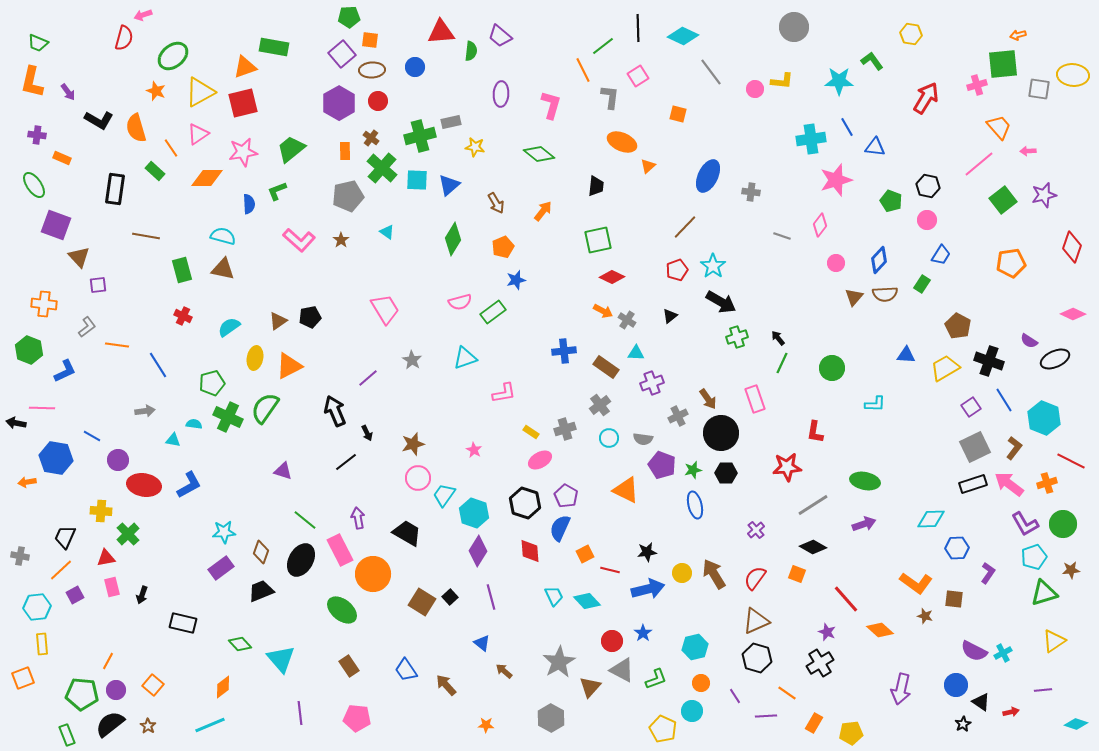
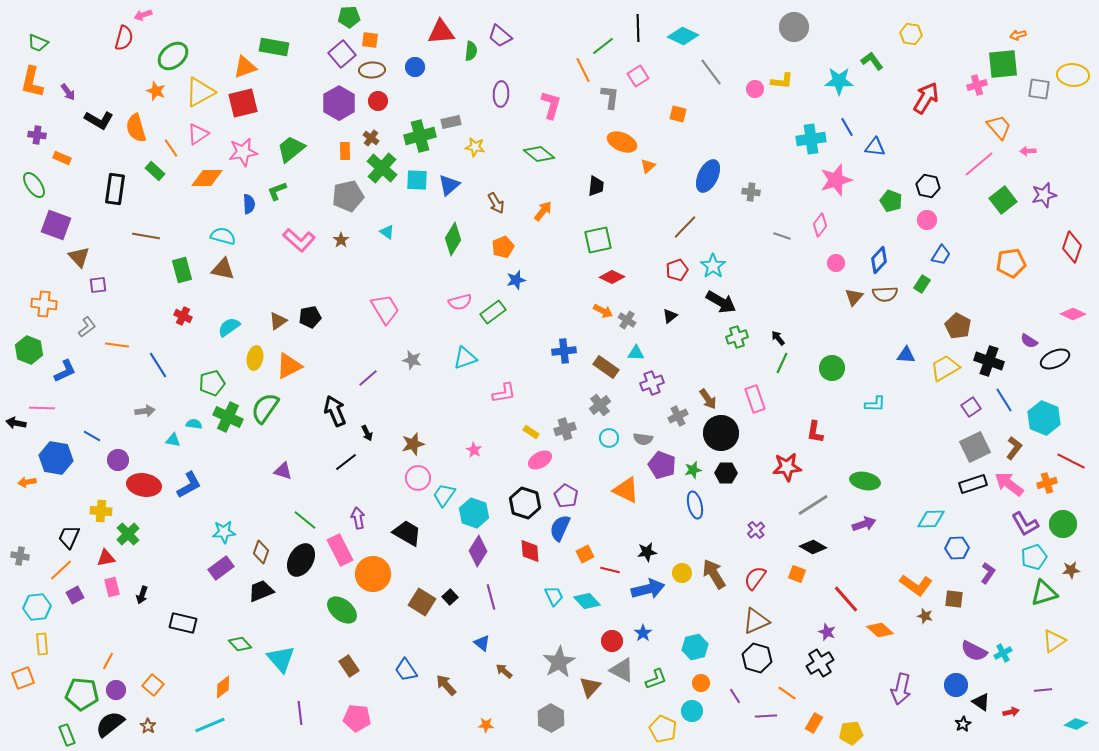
gray star at (412, 360): rotated 18 degrees counterclockwise
black trapezoid at (65, 537): moved 4 px right
orange L-shape at (916, 583): moved 2 px down
